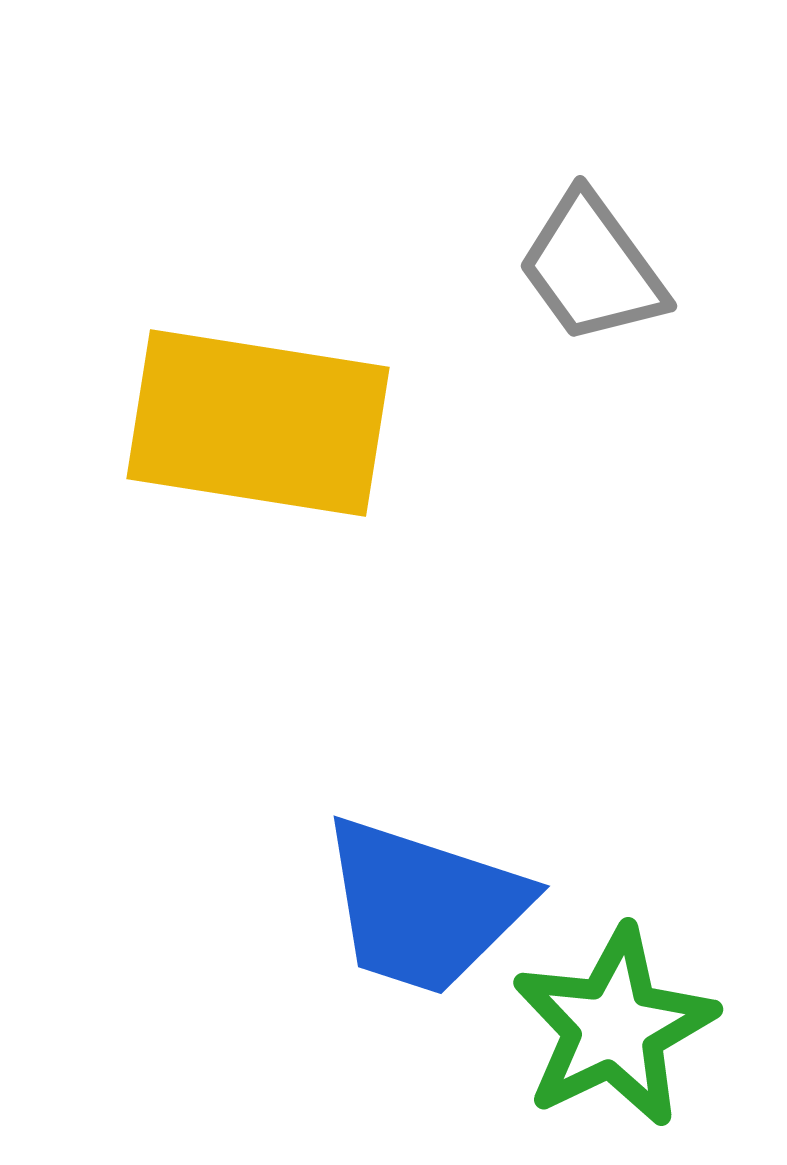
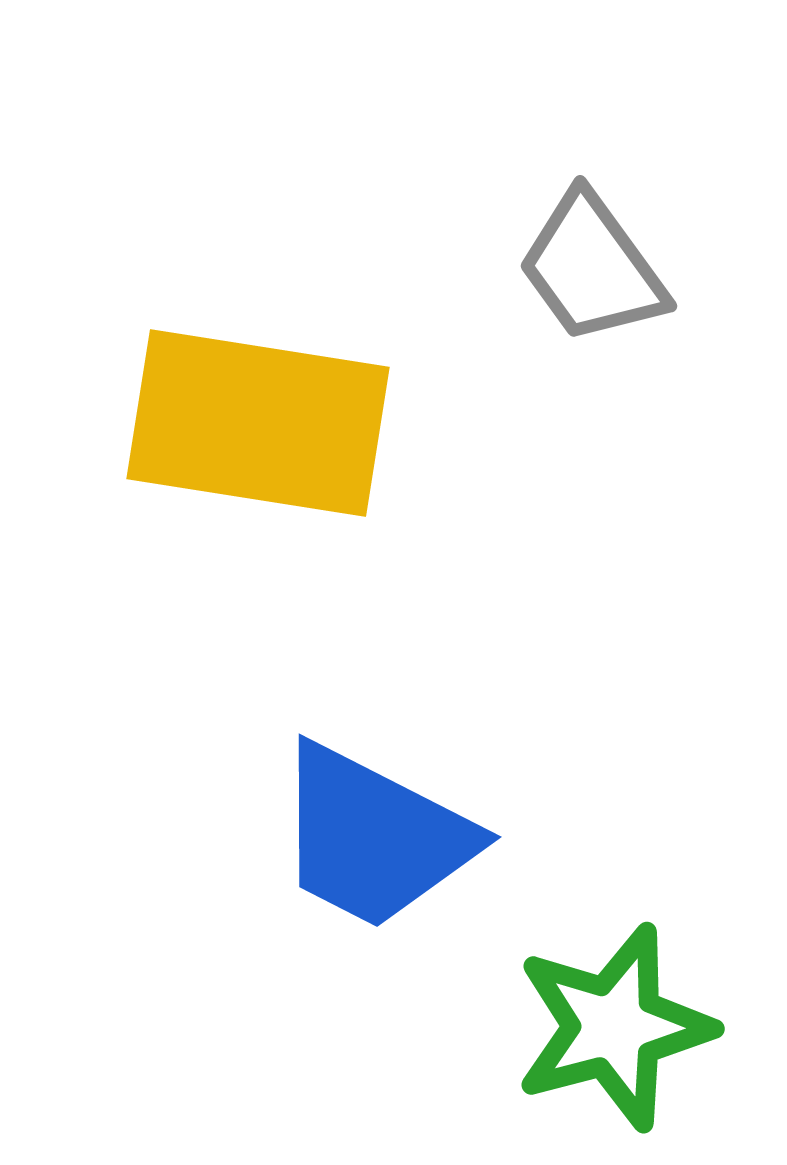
blue trapezoid: moved 50 px left, 69 px up; rotated 9 degrees clockwise
green star: rotated 11 degrees clockwise
